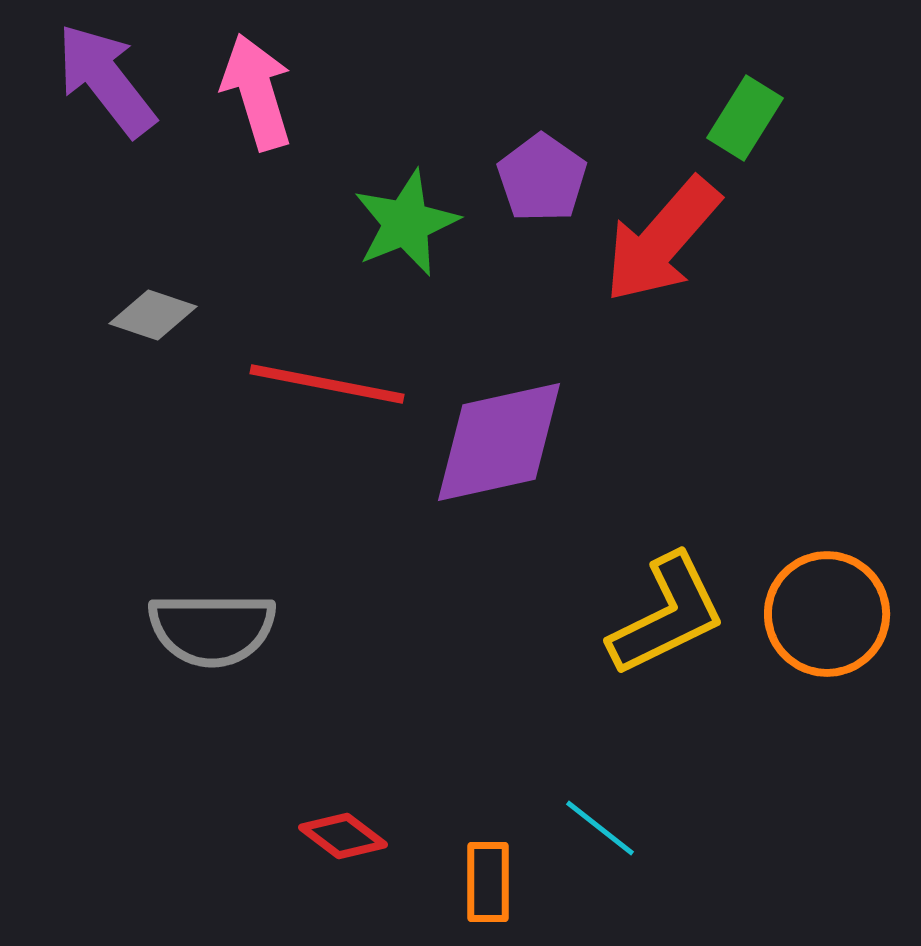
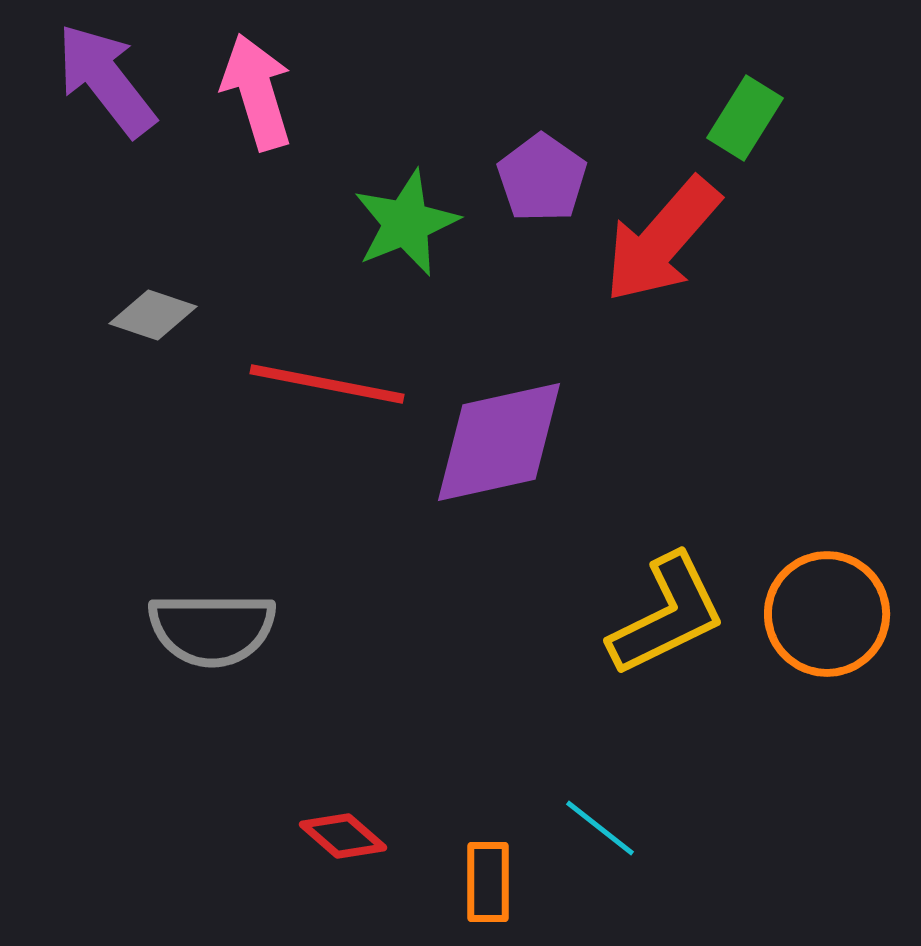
red diamond: rotated 4 degrees clockwise
